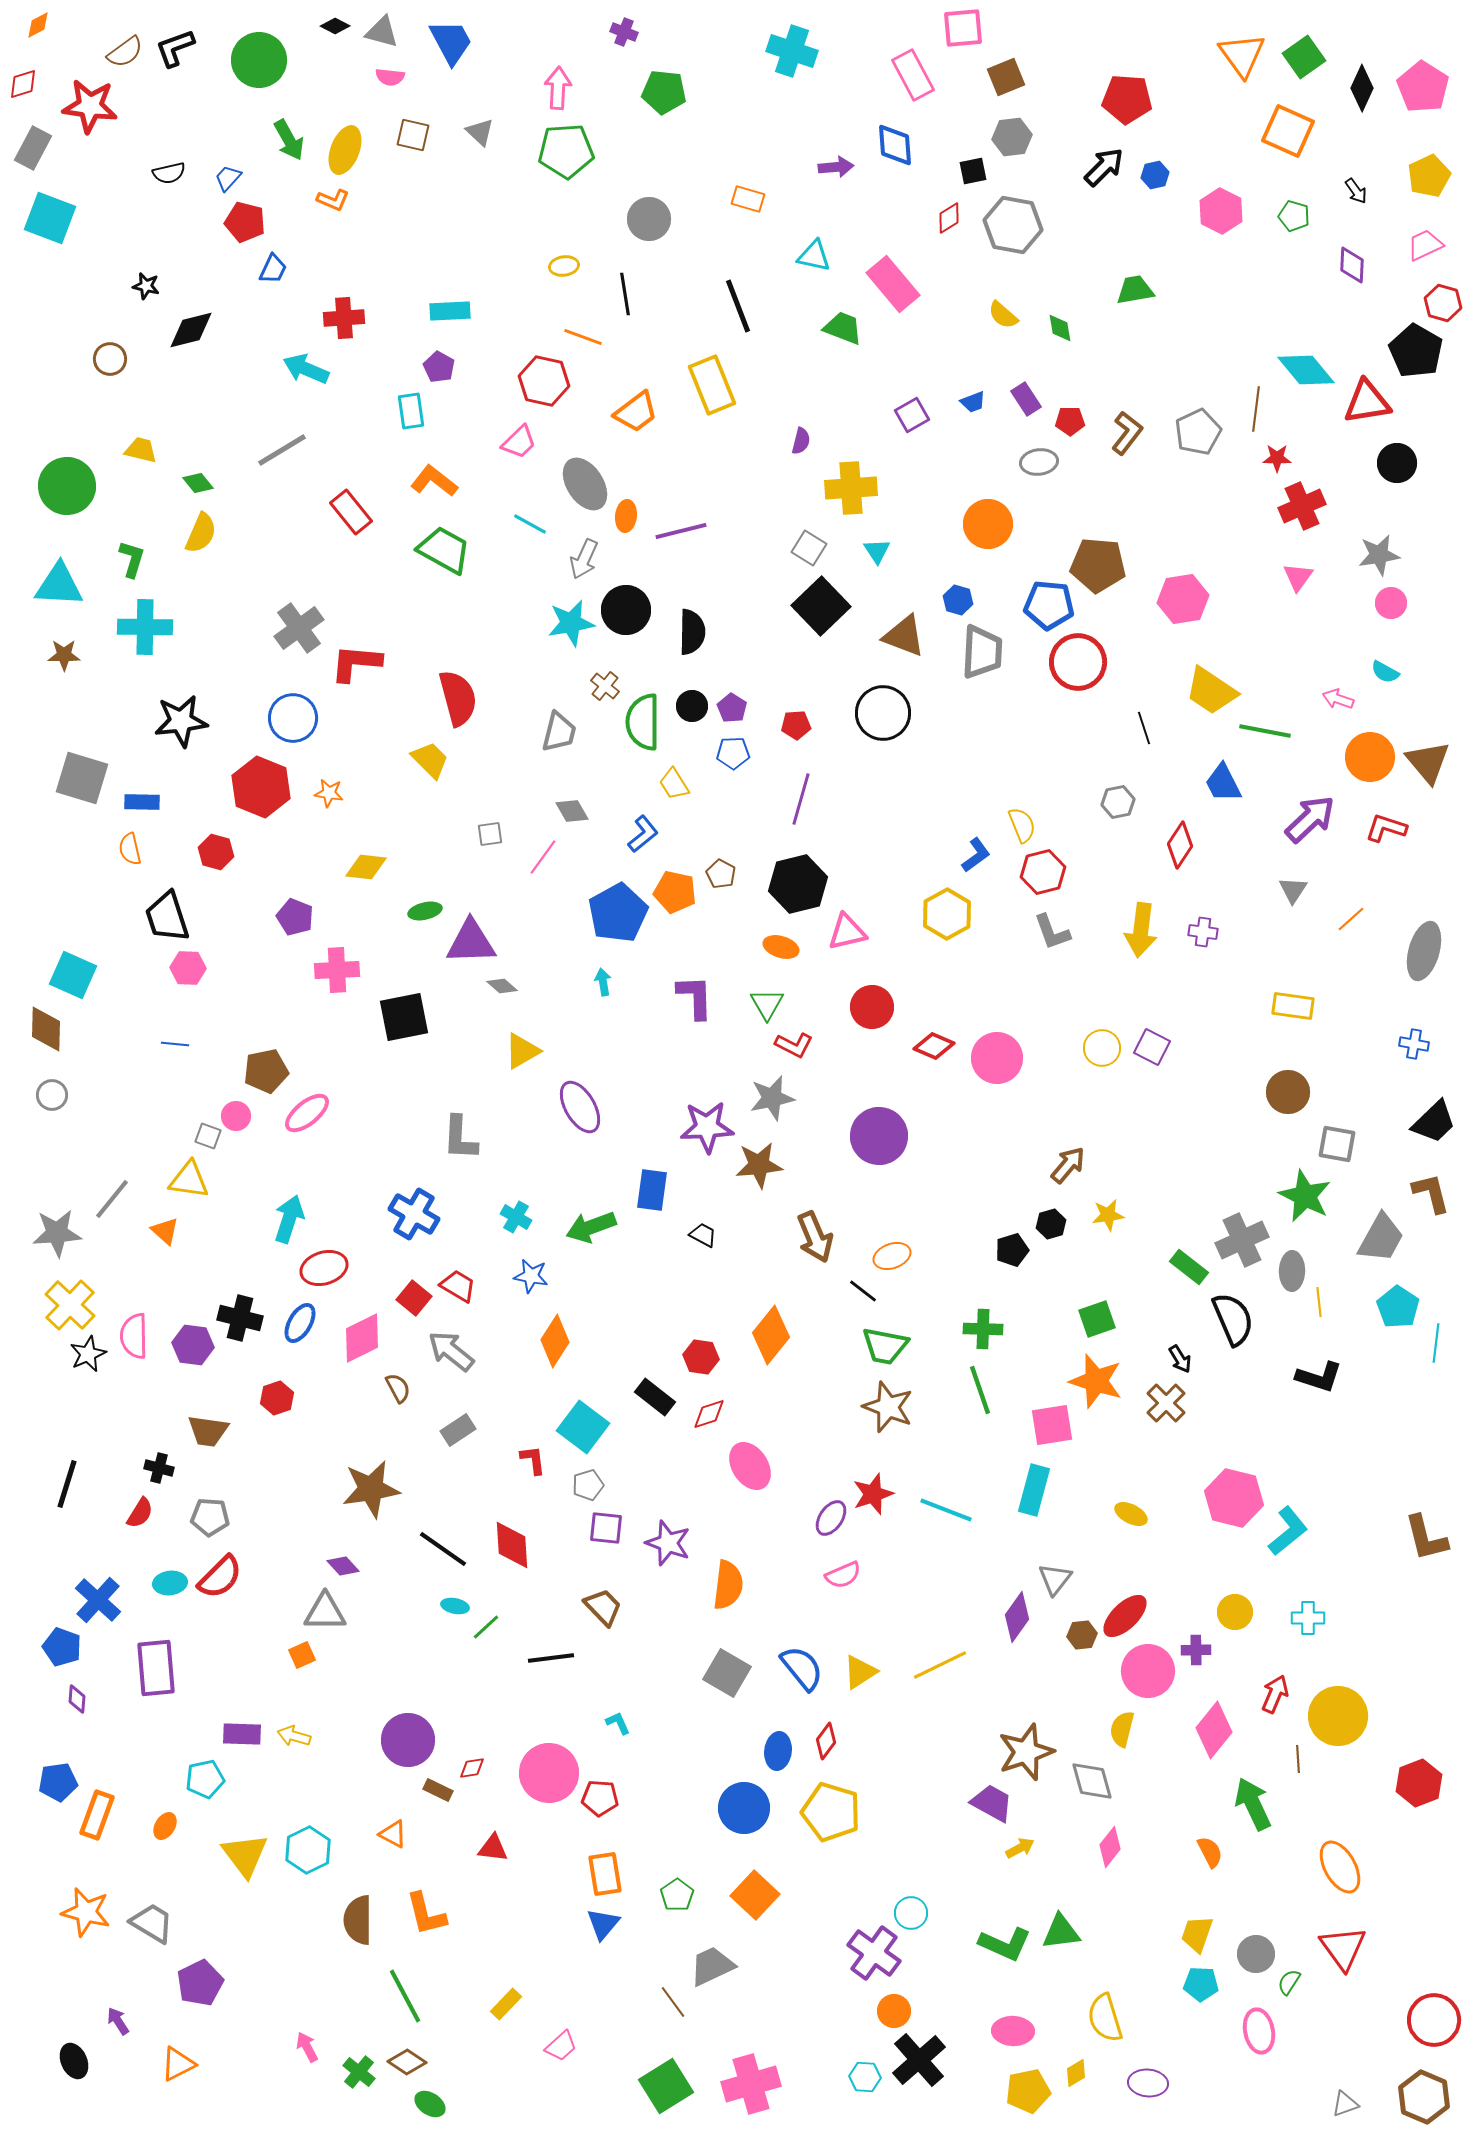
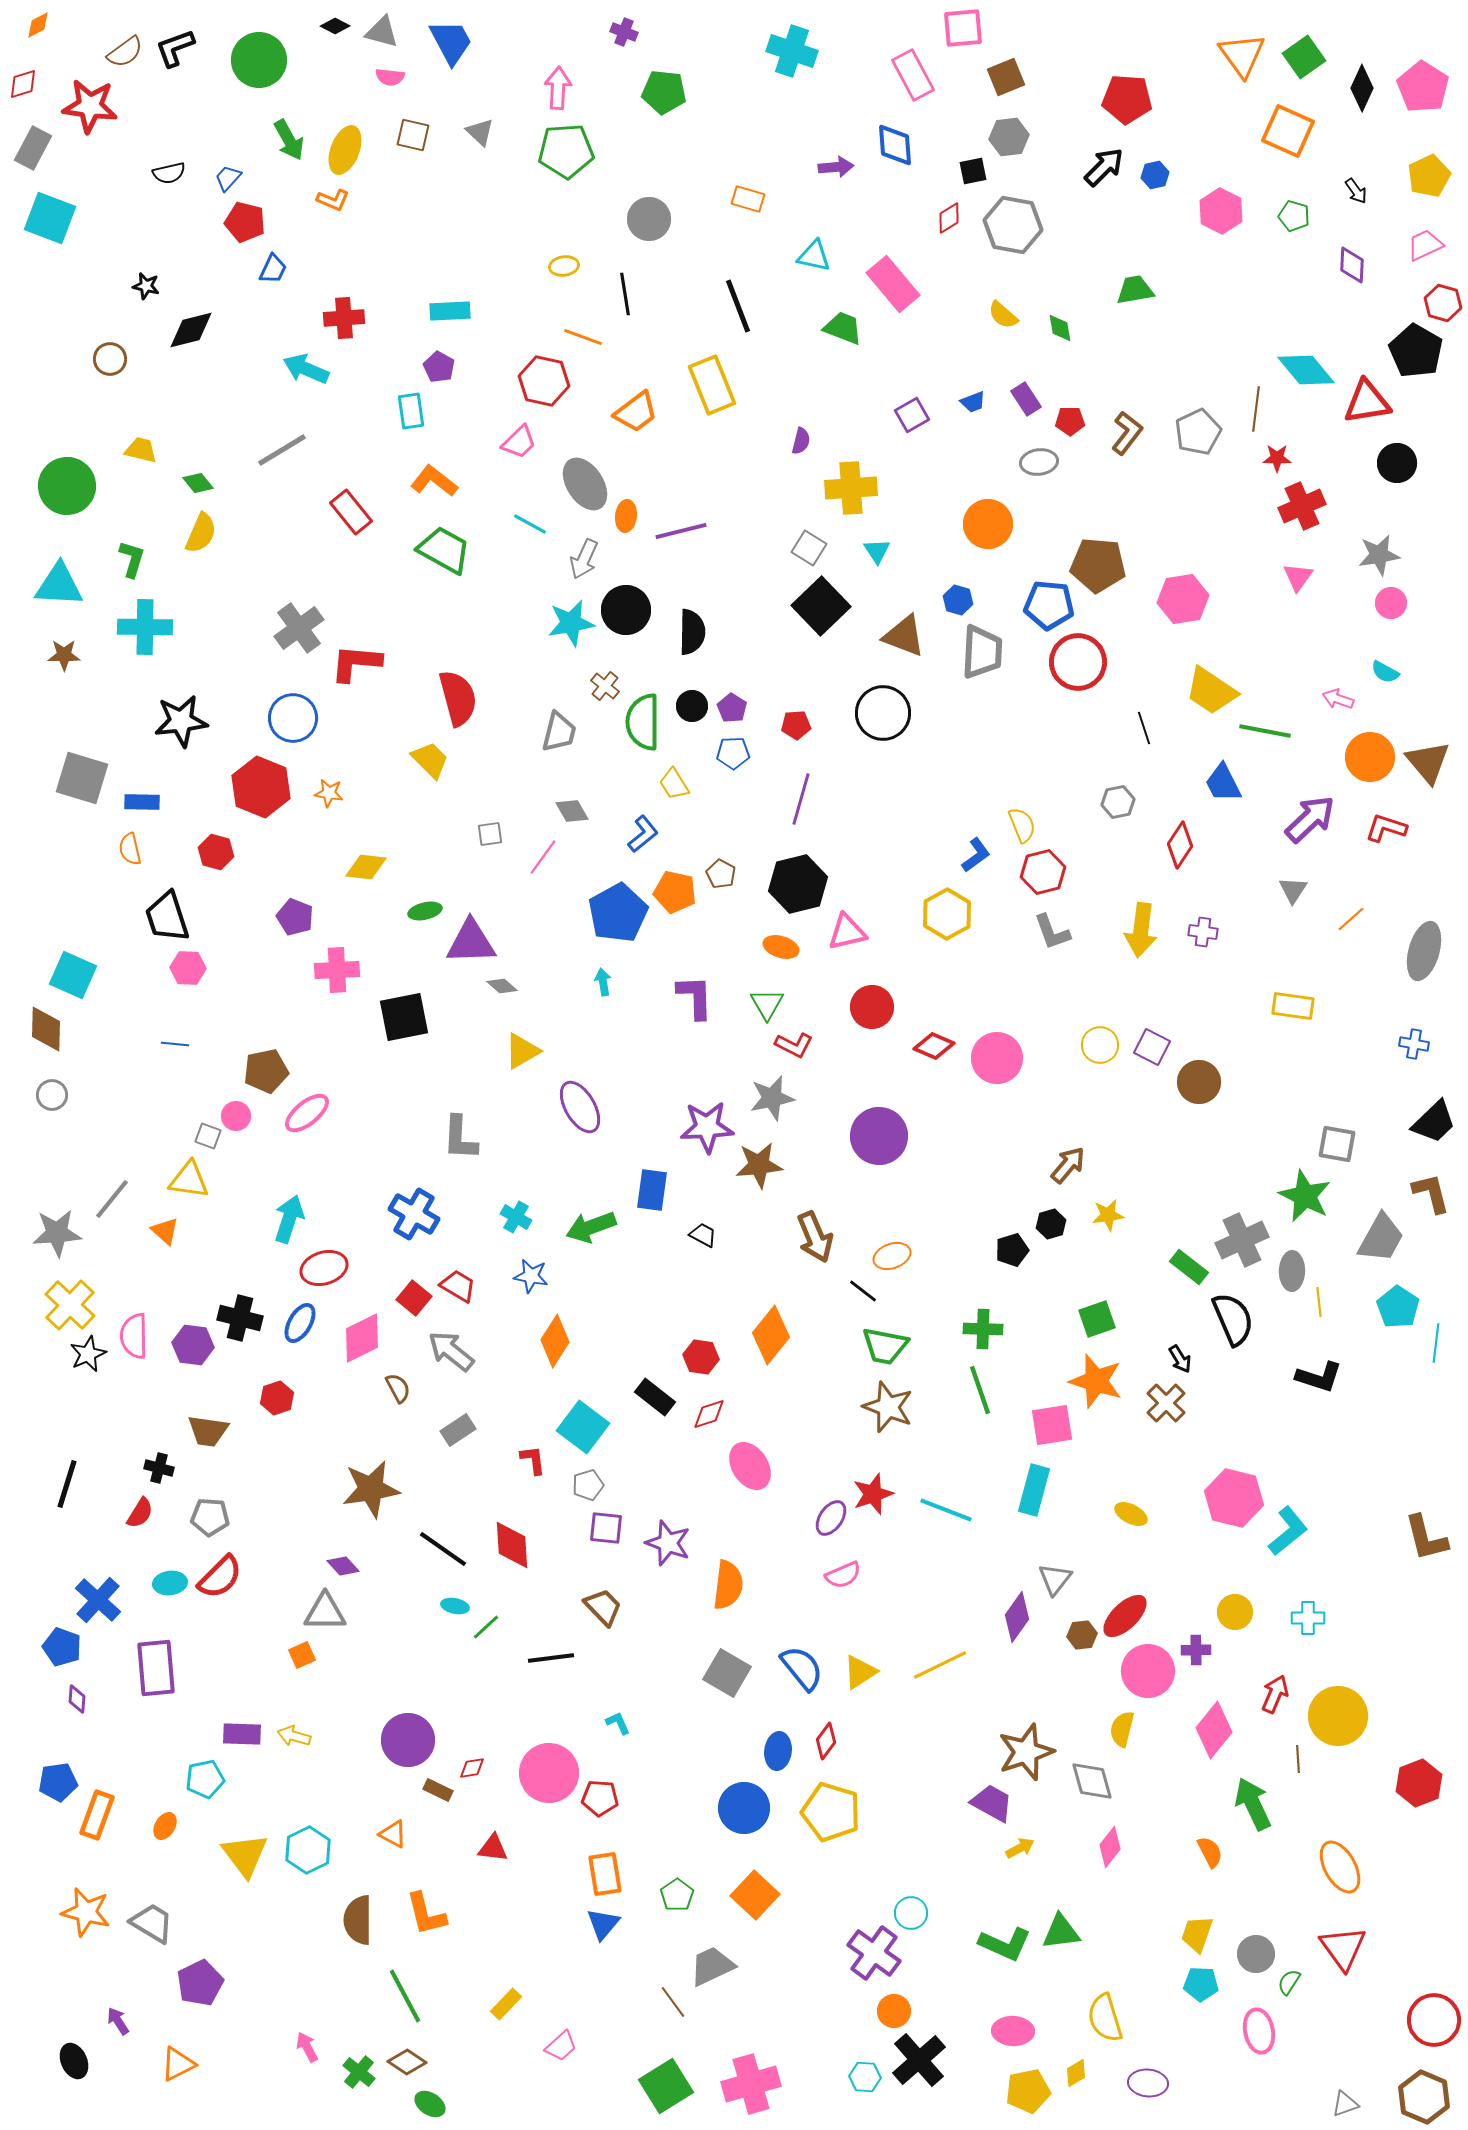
gray hexagon at (1012, 137): moved 3 px left
yellow circle at (1102, 1048): moved 2 px left, 3 px up
brown circle at (1288, 1092): moved 89 px left, 10 px up
